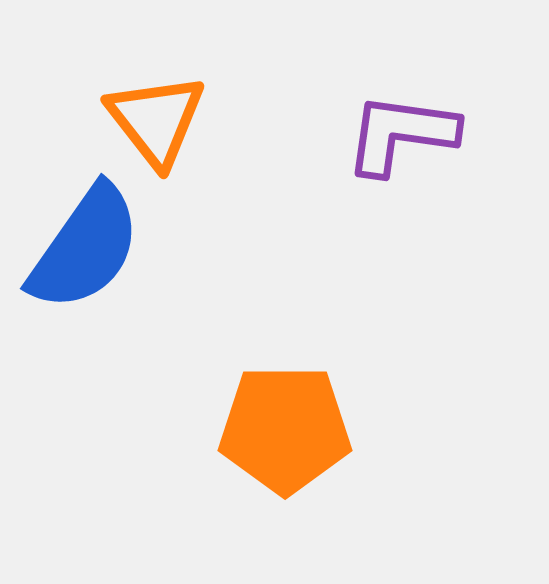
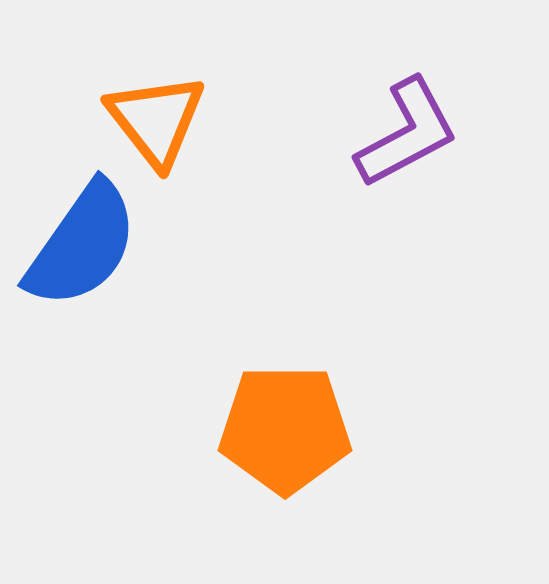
purple L-shape: moved 6 px right, 1 px up; rotated 144 degrees clockwise
blue semicircle: moved 3 px left, 3 px up
